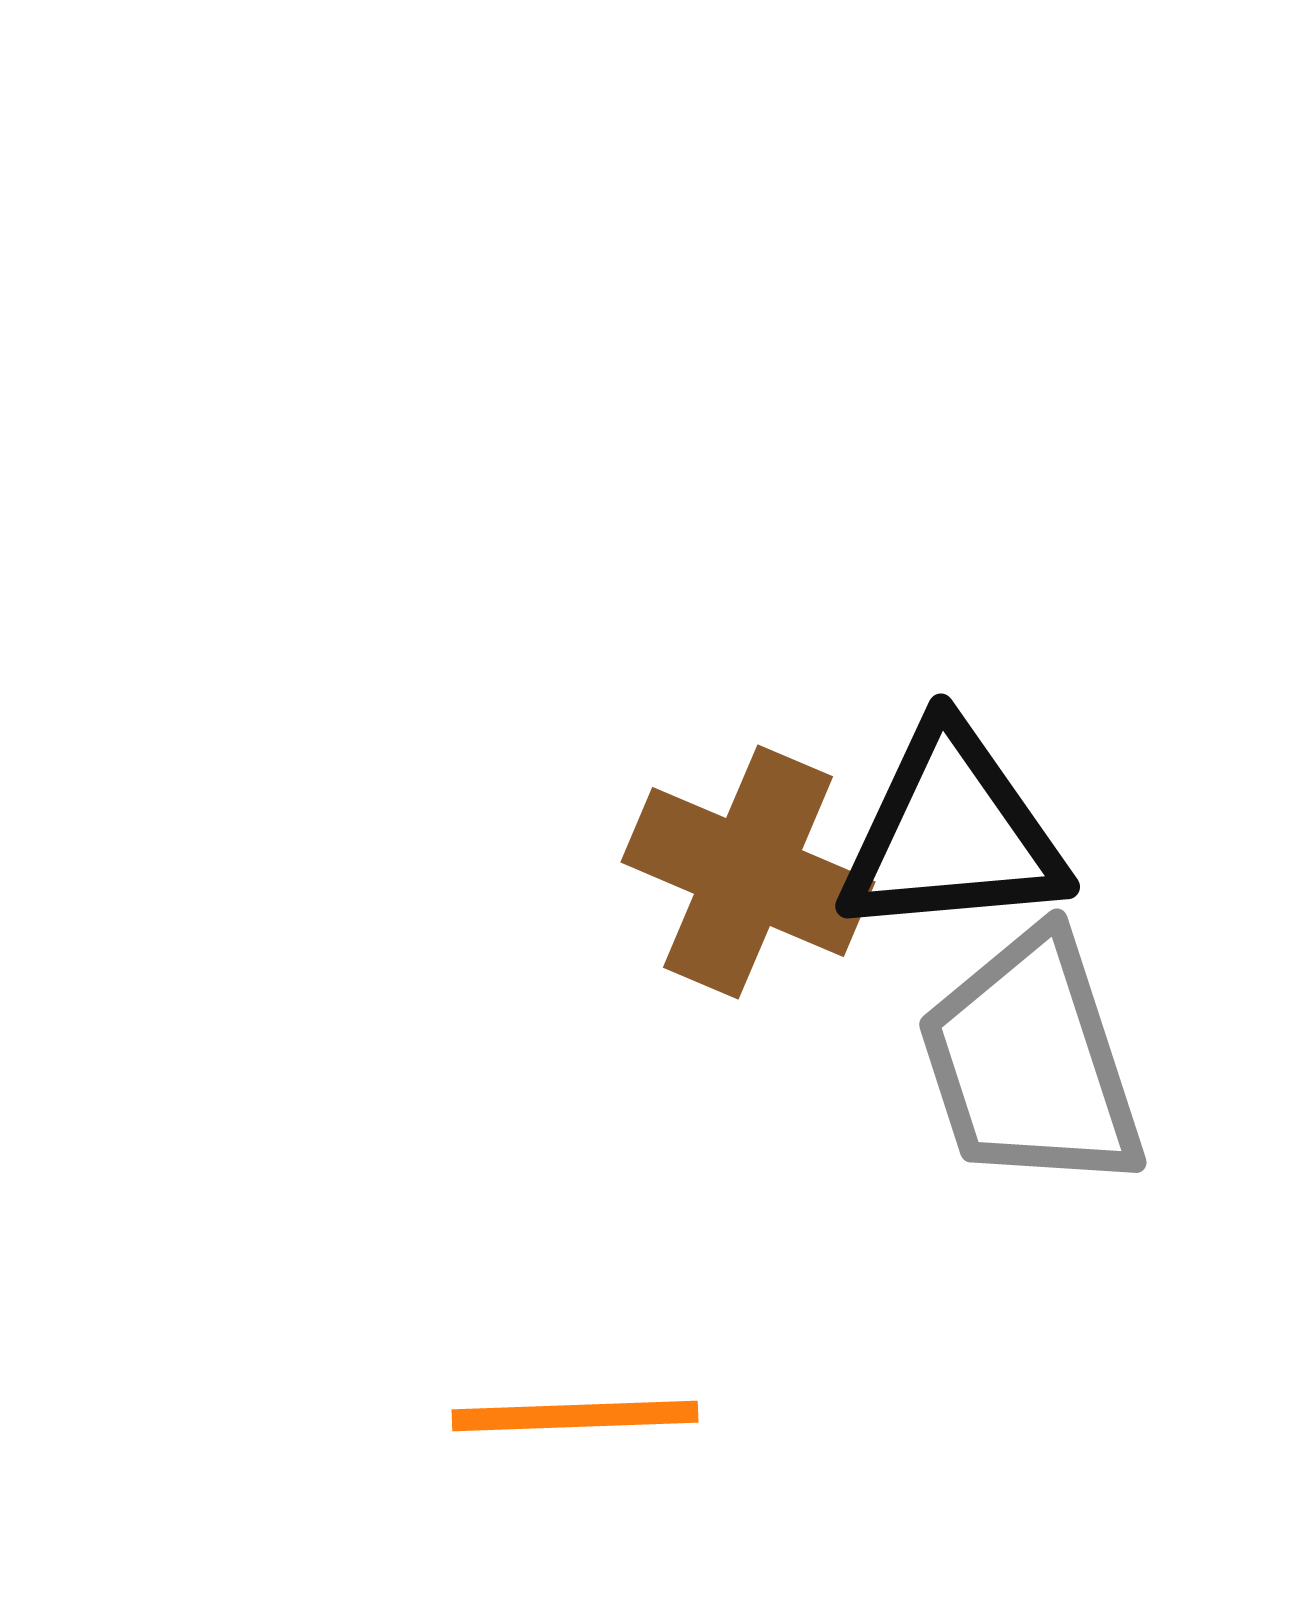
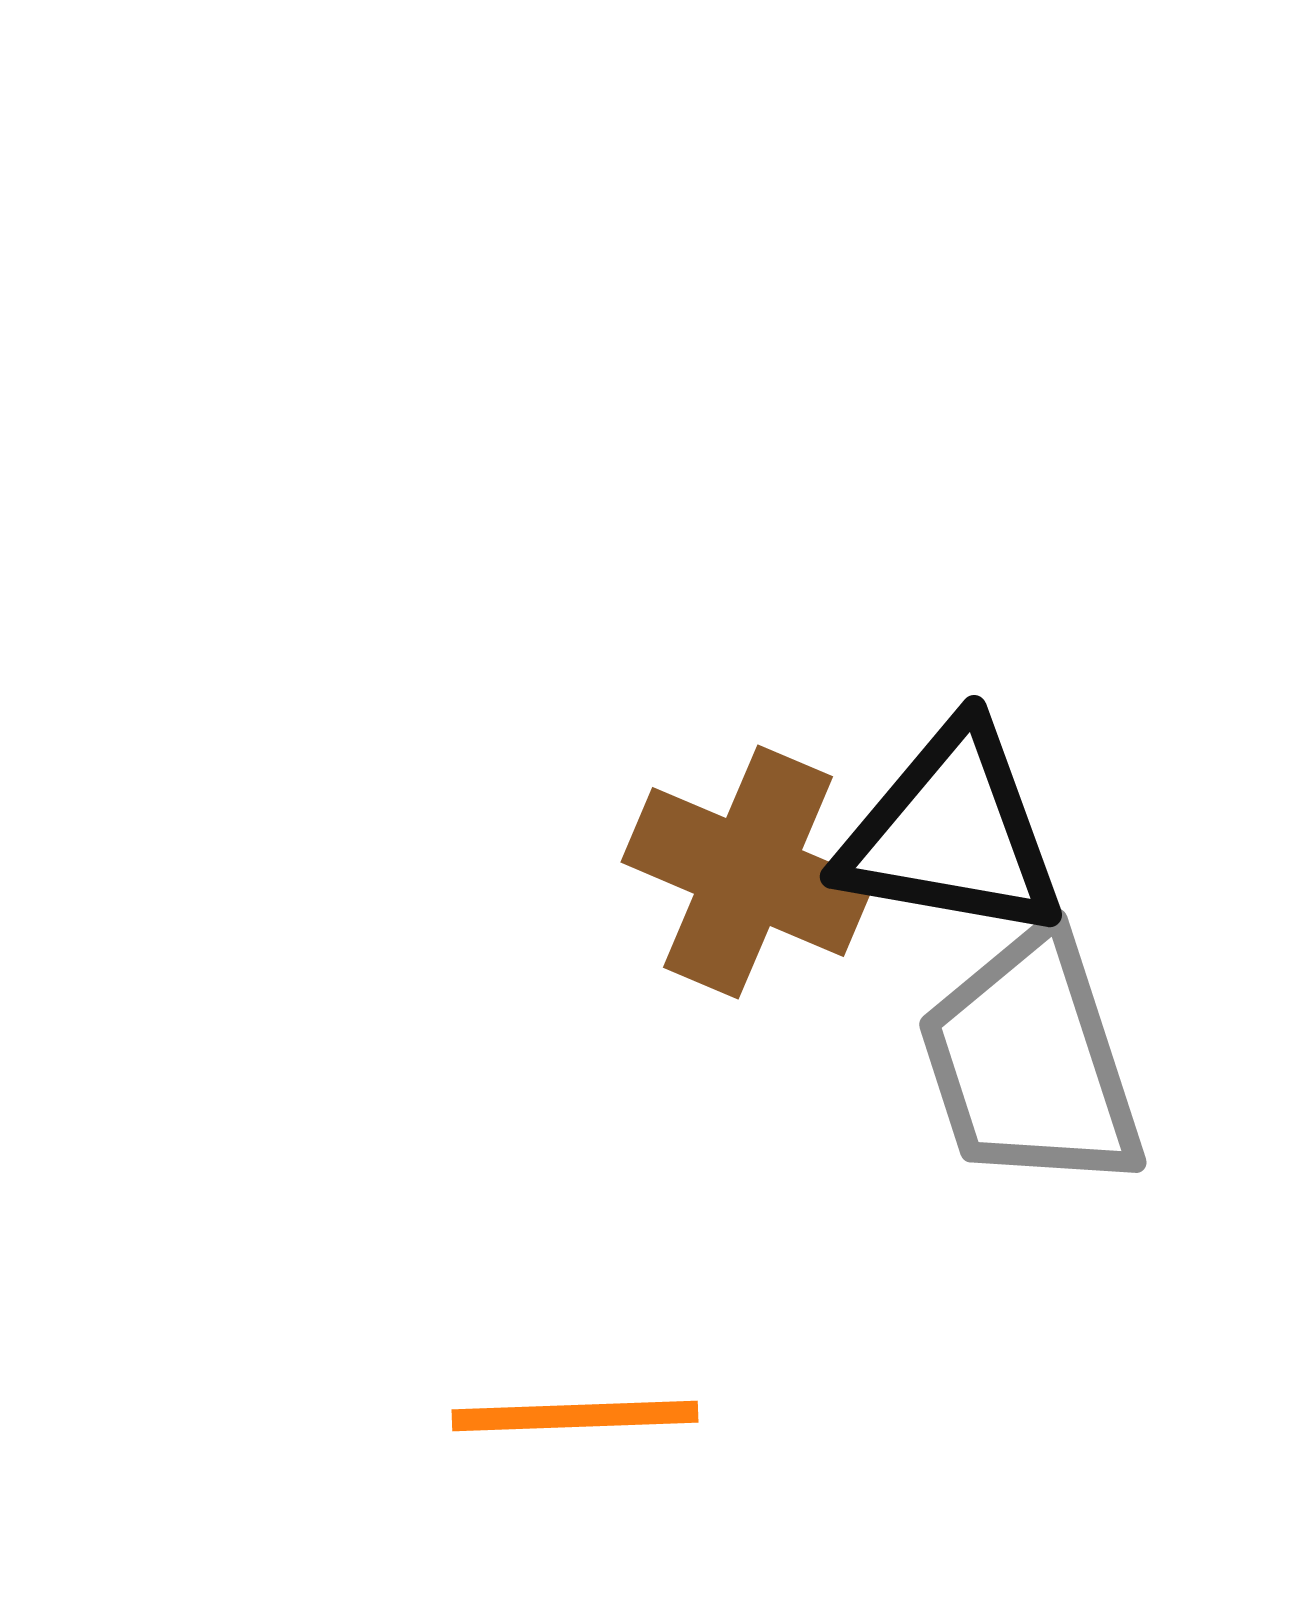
black triangle: rotated 15 degrees clockwise
